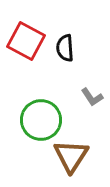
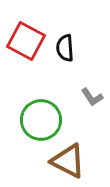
brown triangle: moved 3 px left, 5 px down; rotated 36 degrees counterclockwise
